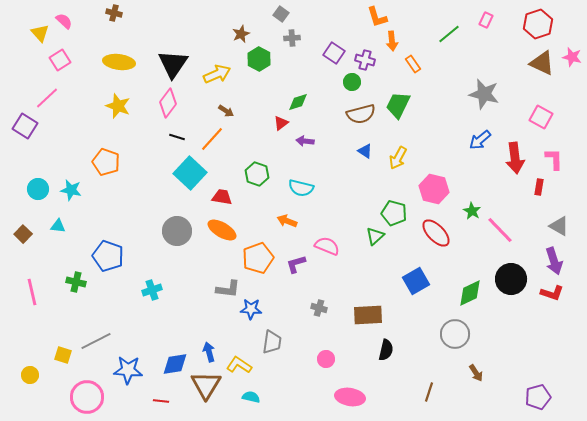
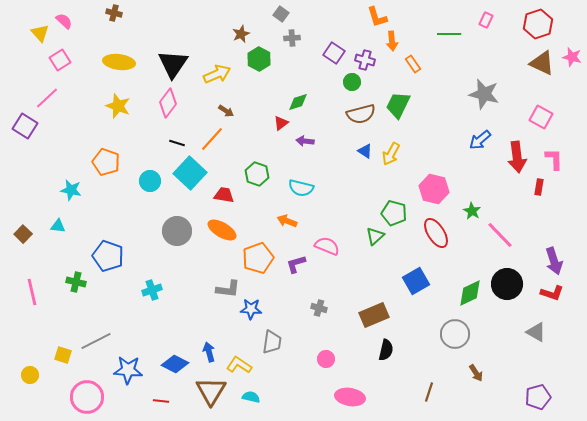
green line at (449, 34): rotated 40 degrees clockwise
black line at (177, 137): moved 6 px down
yellow arrow at (398, 158): moved 7 px left, 4 px up
red arrow at (515, 158): moved 2 px right, 1 px up
cyan circle at (38, 189): moved 112 px right, 8 px up
red trapezoid at (222, 197): moved 2 px right, 2 px up
gray triangle at (559, 226): moved 23 px left, 106 px down
pink line at (500, 230): moved 5 px down
red ellipse at (436, 233): rotated 12 degrees clockwise
black circle at (511, 279): moved 4 px left, 5 px down
brown rectangle at (368, 315): moved 6 px right; rotated 20 degrees counterclockwise
blue diamond at (175, 364): rotated 36 degrees clockwise
brown triangle at (206, 385): moved 5 px right, 6 px down
